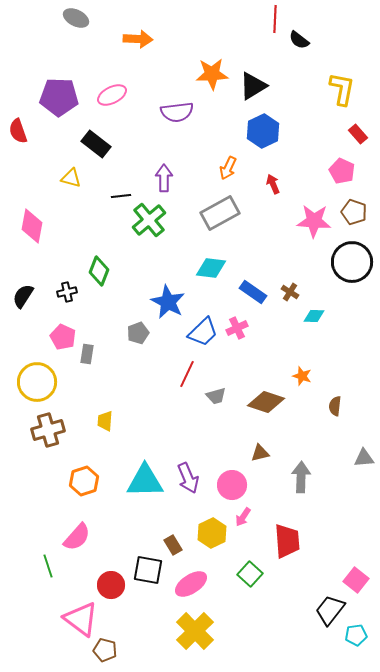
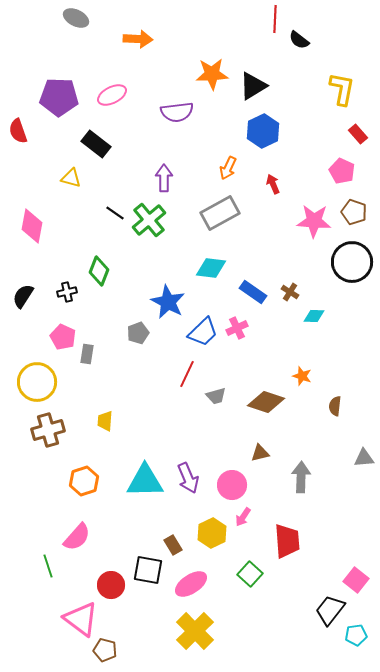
black line at (121, 196): moved 6 px left, 17 px down; rotated 42 degrees clockwise
